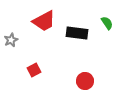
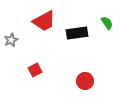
black rectangle: rotated 15 degrees counterclockwise
red square: moved 1 px right
